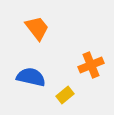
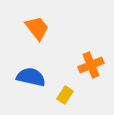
yellow rectangle: rotated 18 degrees counterclockwise
